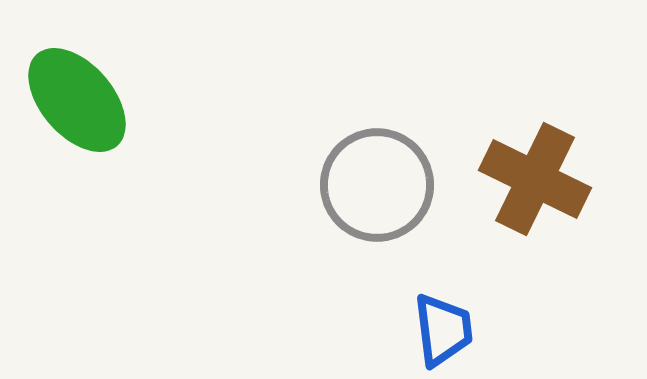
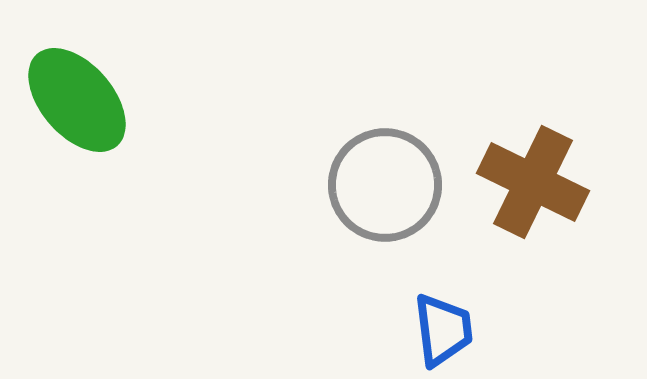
brown cross: moved 2 px left, 3 px down
gray circle: moved 8 px right
